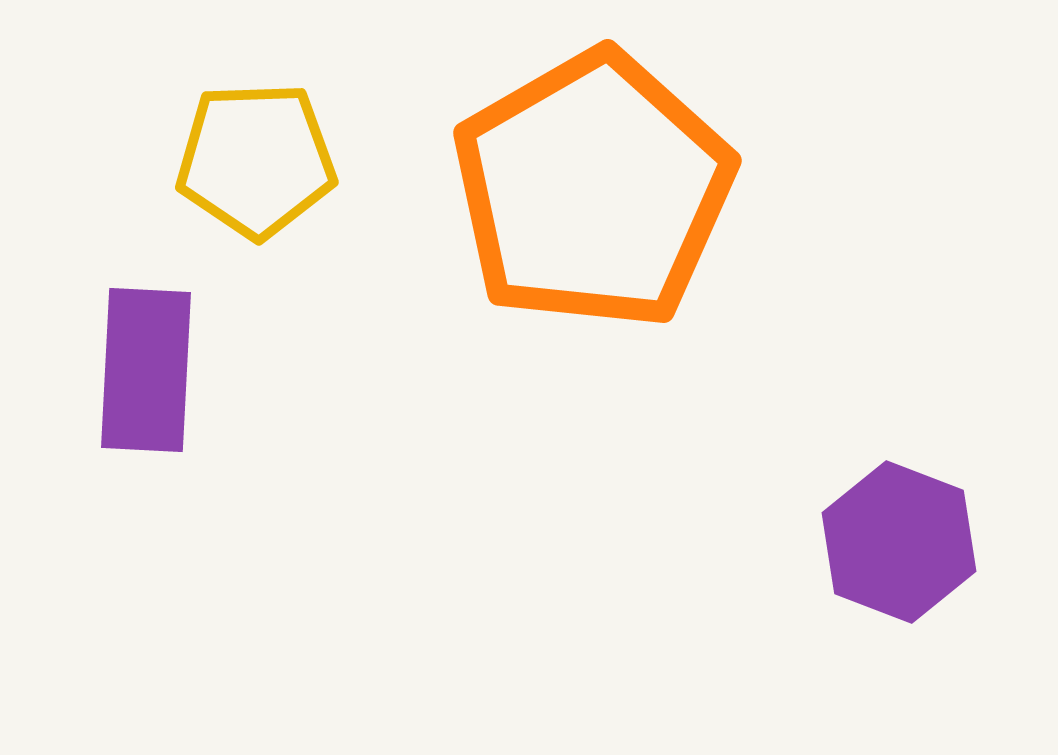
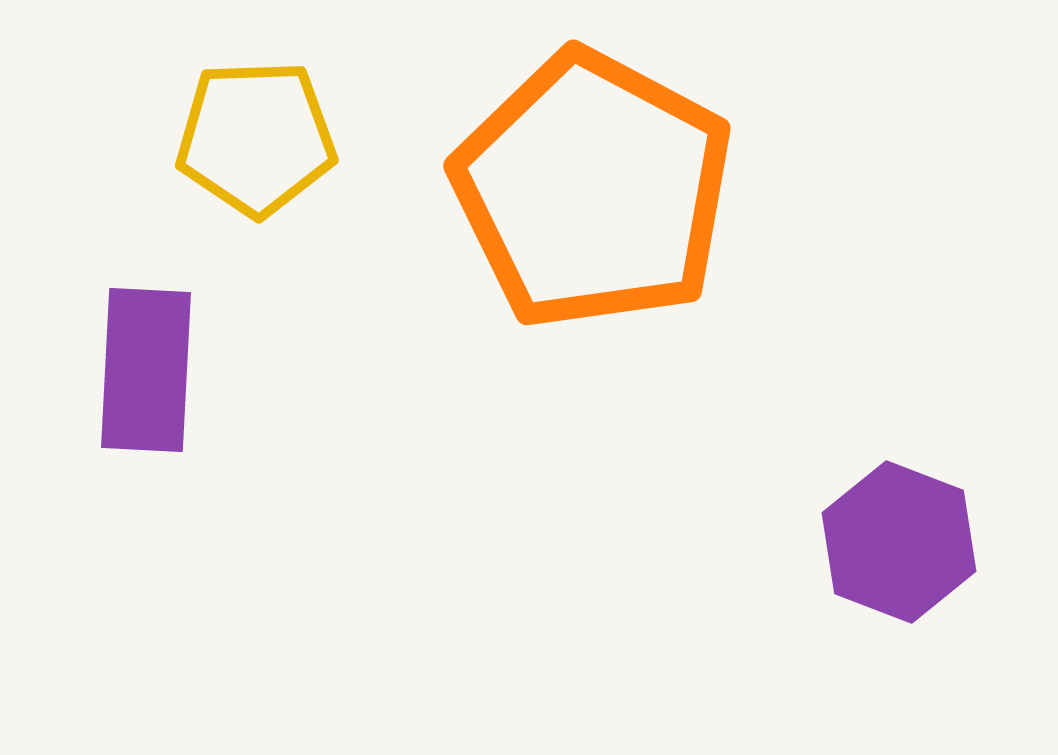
yellow pentagon: moved 22 px up
orange pentagon: rotated 14 degrees counterclockwise
